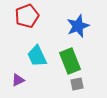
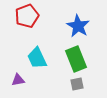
blue star: rotated 20 degrees counterclockwise
cyan trapezoid: moved 2 px down
green rectangle: moved 6 px right, 2 px up
purple triangle: rotated 16 degrees clockwise
